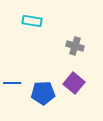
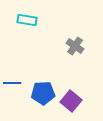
cyan rectangle: moved 5 px left, 1 px up
gray cross: rotated 18 degrees clockwise
purple square: moved 3 px left, 18 px down
